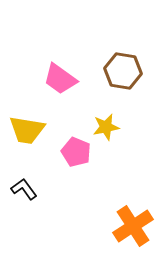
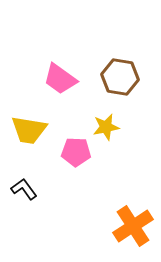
brown hexagon: moved 3 px left, 6 px down
yellow trapezoid: moved 2 px right
pink pentagon: rotated 20 degrees counterclockwise
